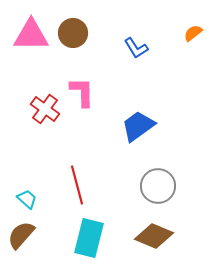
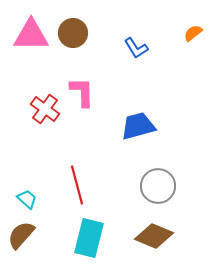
blue trapezoid: rotated 21 degrees clockwise
